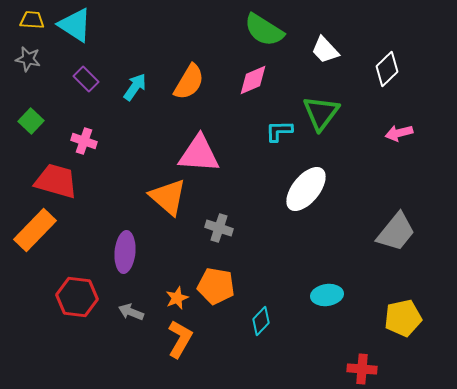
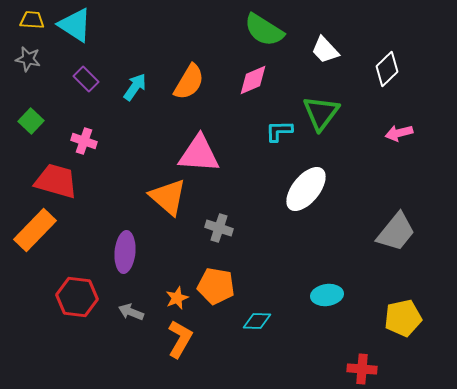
cyan diamond: moved 4 px left; rotated 48 degrees clockwise
